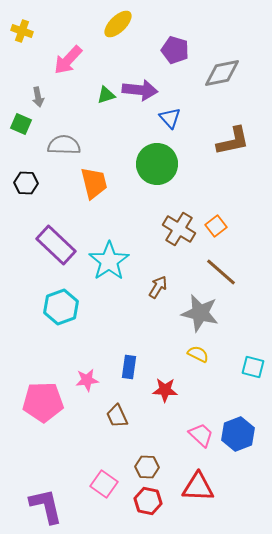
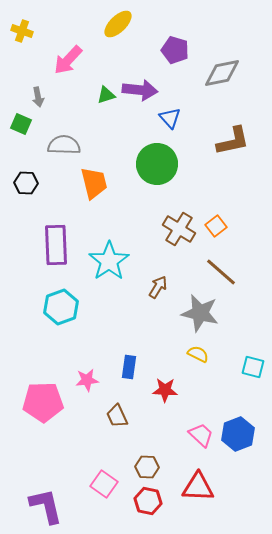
purple rectangle: rotated 45 degrees clockwise
